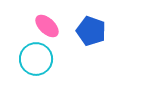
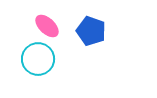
cyan circle: moved 2 px right
